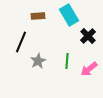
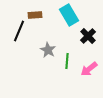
brown rectangle: moved 3 px left, 1 px up
black line: moved 2 px left, 11 px up
gray star: moved 10 px right, 11 px up; rotated 14 degrees counterclockwise
